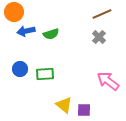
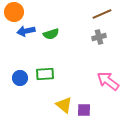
gray cross: rotated 32 degrees clockwise
blue circle: moved 9 px down
